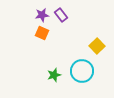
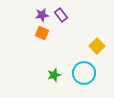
cyan circle: moved 2 px right, 2 px down
